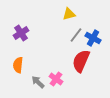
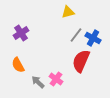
yellow triangle: moved 1 px left, 2 px up
orange semicircle: rotated 35 degrees counterclockwise
